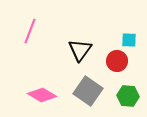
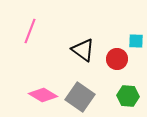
cyan square: moved 7 px right, 1 px down
black triangle: moved 3 px right; rotated 30 degrees counterclockwise
red circle: moved 2 px up
gray square: moved 8 px left, 6 px down
pink diamond: moved 1 px right
